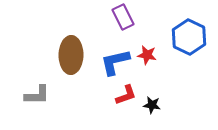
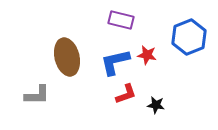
purple rectangle: moved 2 px left, 3 px down; rotated 50 degrees counterclockwise
blue hexagon: rotated 12 degrees clockwise
brown ellipse: moved 4 px left, 2 px down; rotated 15 degrees counterclockwise
red L-shape: moved 1 px up
black star: moved 4 px right
